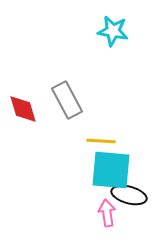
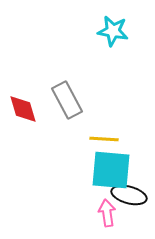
yellow line: moved 3 px right, 2 px up
